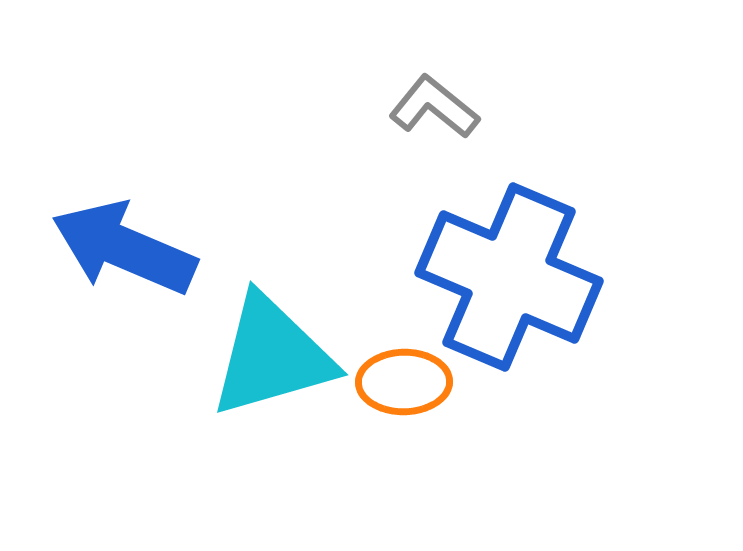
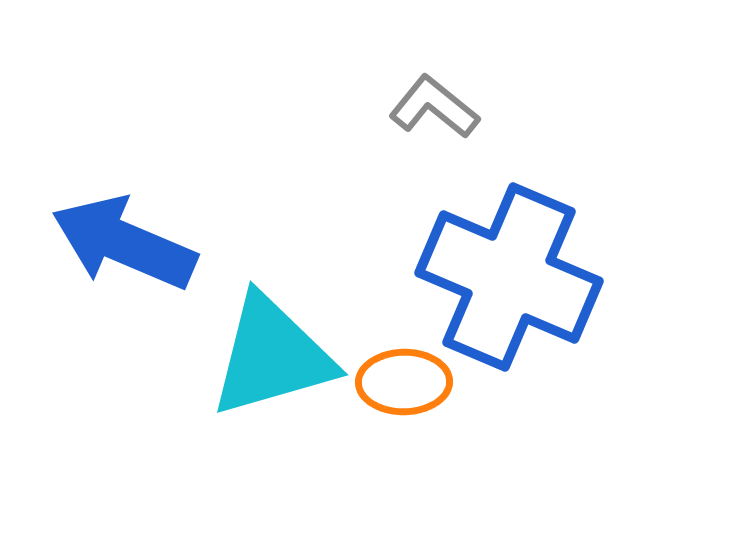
blue arrow: moved 5 px up
